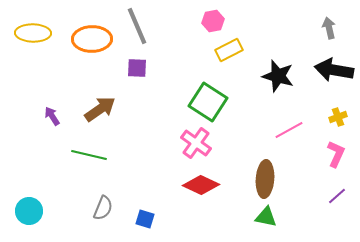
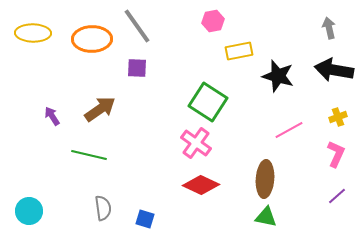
gray line: rotated 12 degrees counterclockwise
yellow rectangle: moved 10 px right, 1 px down; rotated 16 degrees clockwise
gray semicircle: rotated 30 degrees counterclockwise
